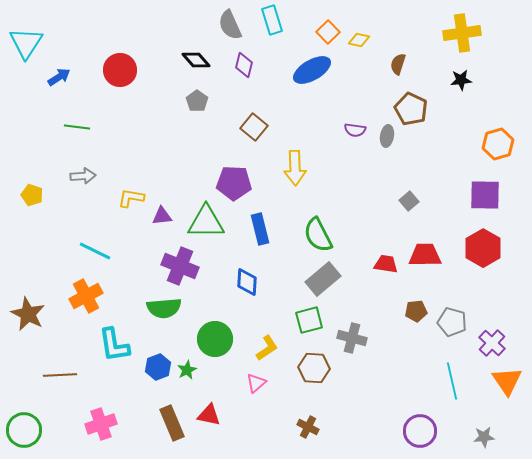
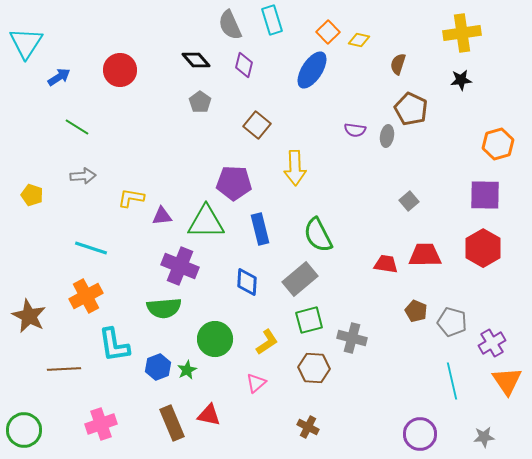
blue ellipse at (312, 70): rotated 27 degrees counterclockwise
gray pentagon at (197, 101): moved 3 px right, 1 px down
green line at (77, 127): rotated 25 degrees clockwise
brown square at (254, 127): moved 3 px right, 2 px up
cyan line at (95, 251): moved 4 px left, 3 px up; rotated 8 degrees counterclockwise
gray rectangle at (323, 279): moved 23 px left
brown pentagon at (416, 311): rotated 30 degrees clockwise
brown star at (28, 314): moved 1 px right, 2 px down
purple cross at (492, 343): rotated 16 degrees clockwise
yellow L-shape at (267, 348): moved 6 px up
brown line at (60, 375): moved 4 px right, 6 px up
purple circle at (420, 431): moved 3 px down
